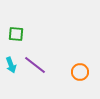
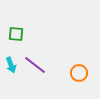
orange circle: moved 1 px left, 1 px down
